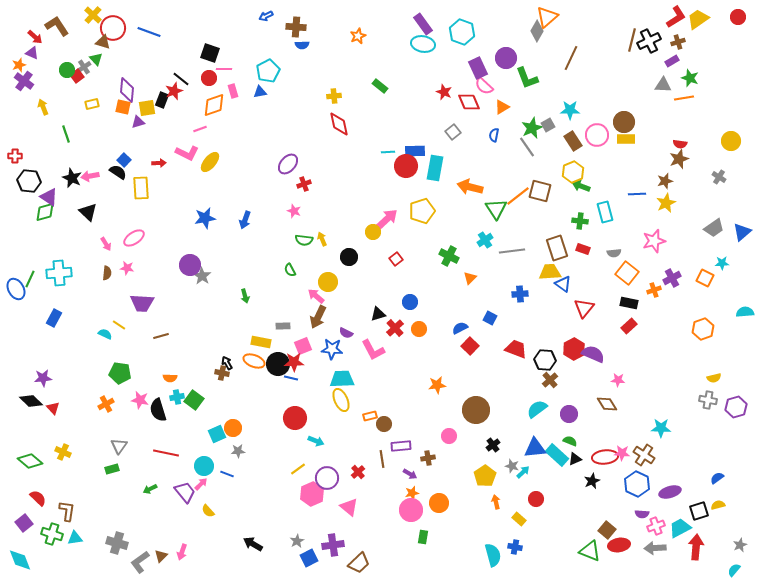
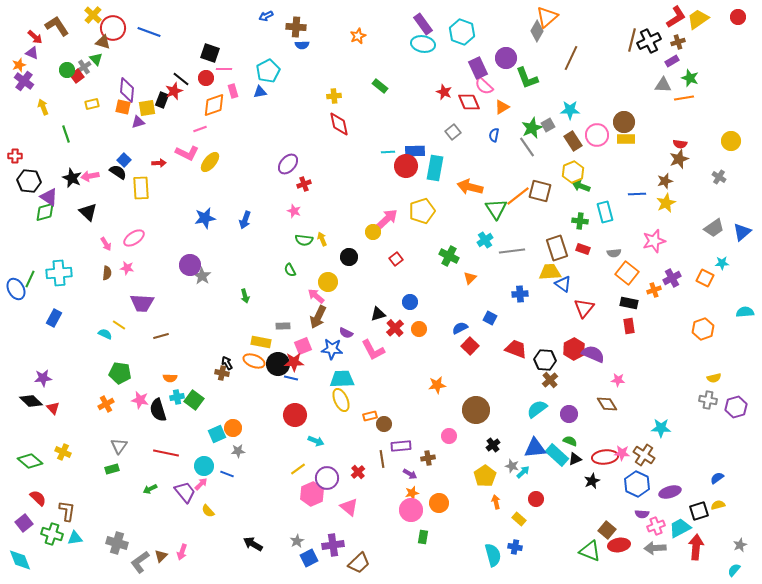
red circle at (209, 78): moved 3 px left
red rectangle at (629, 326): rotated 56 degrees counterclockwise
red circle at (295, 418): moved 3 px up
